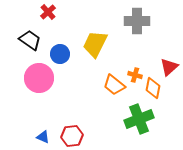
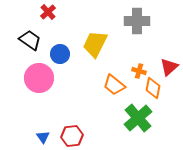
orange cross: moved 4 px right, 4 px up
green cross: moved 1 px left, 1 px up; rotated 20 degrees counterclockwise
blue triangle: rotated 32 degrees clockwise
